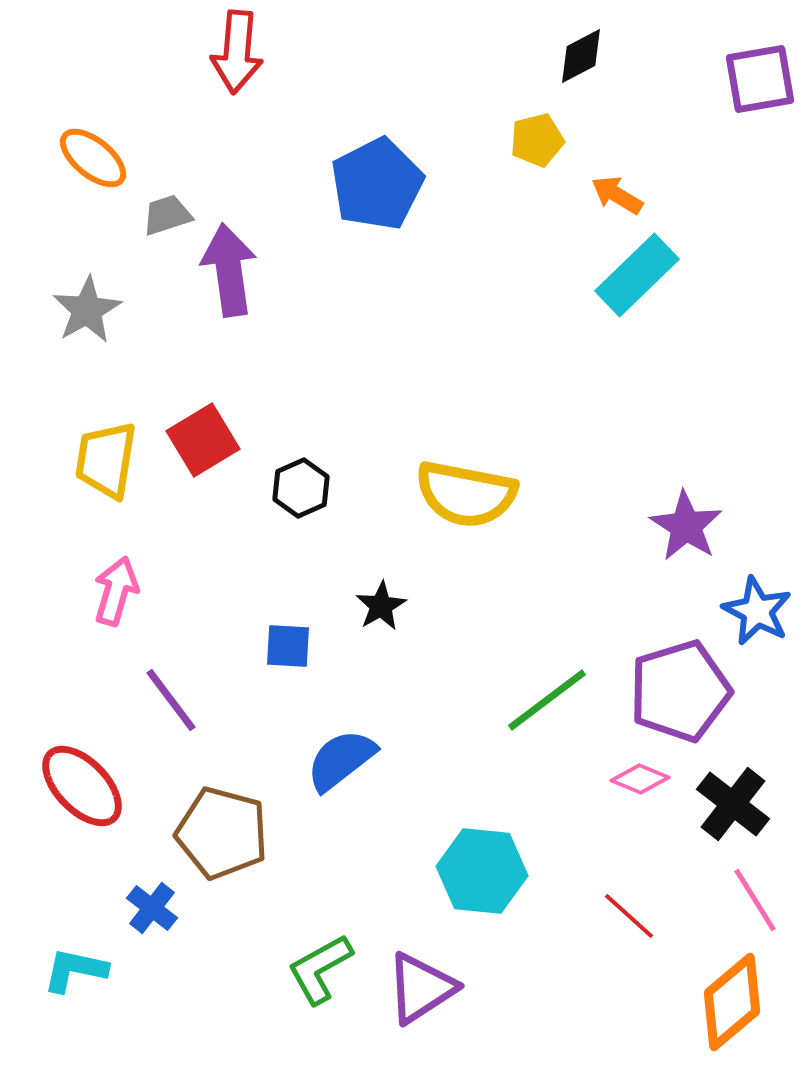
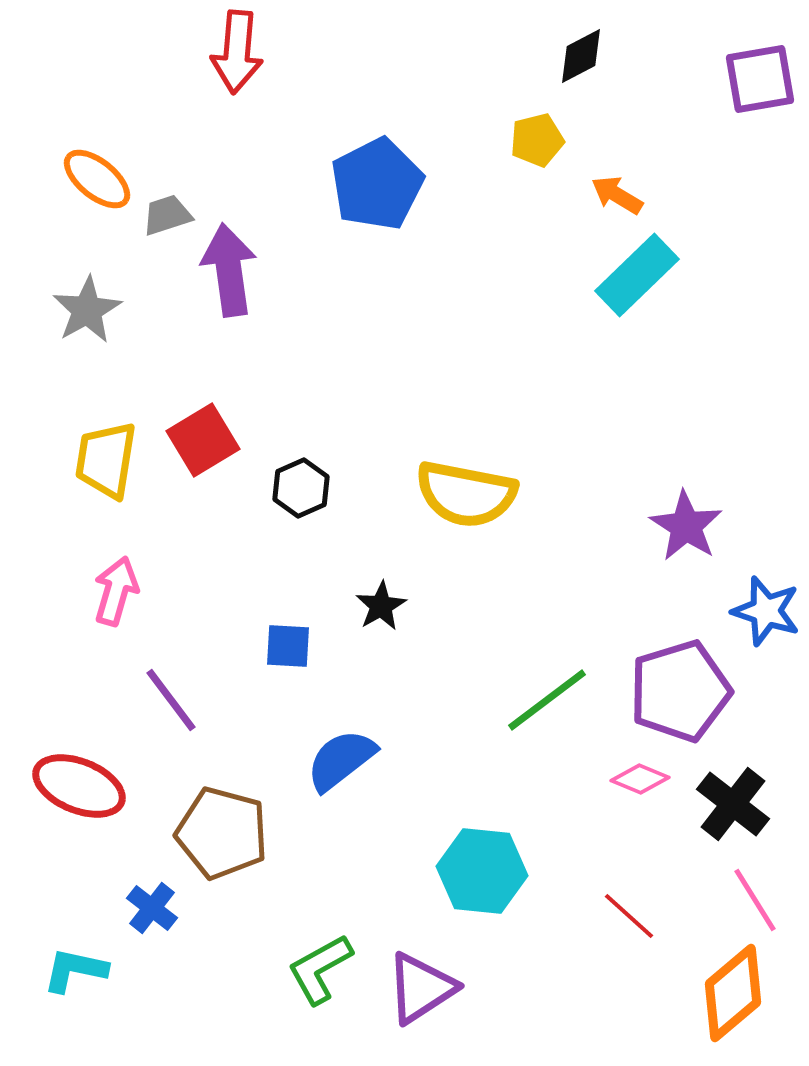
orange ellipse: moved 4 px right, 21 px down
blue star: moved 9 px right; rotated 10 degrees counterclockwise
red ellipse: moved 3 px left; rotated 24 degrees counterclockwise
orange diamond: moved 1 px right, 9 px up
